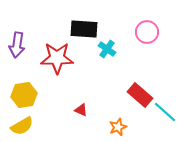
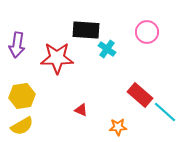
black rectangle: moved 2 px right, 1 px down
yellow hexagon: moved 2 px left, 1 px down
orange star: rotated 18 degrees clockwise
